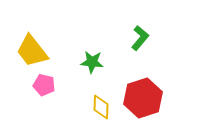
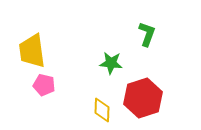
green L-shape: moved 7 px right, 4 px up; rotated 20 degrees counterclockwise
yellow trapezoid: rotated 30 degrees clockwise
green star: moved 19 px right, 1 px down
yellow diamond: moved 1 px right, 3 px down
